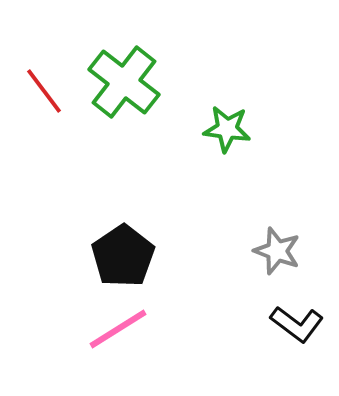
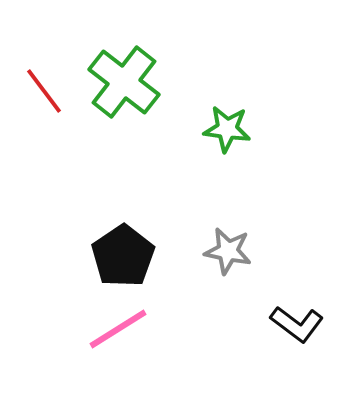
gray star: moved 49 px left; rotated 9 degrees counterclockwise
